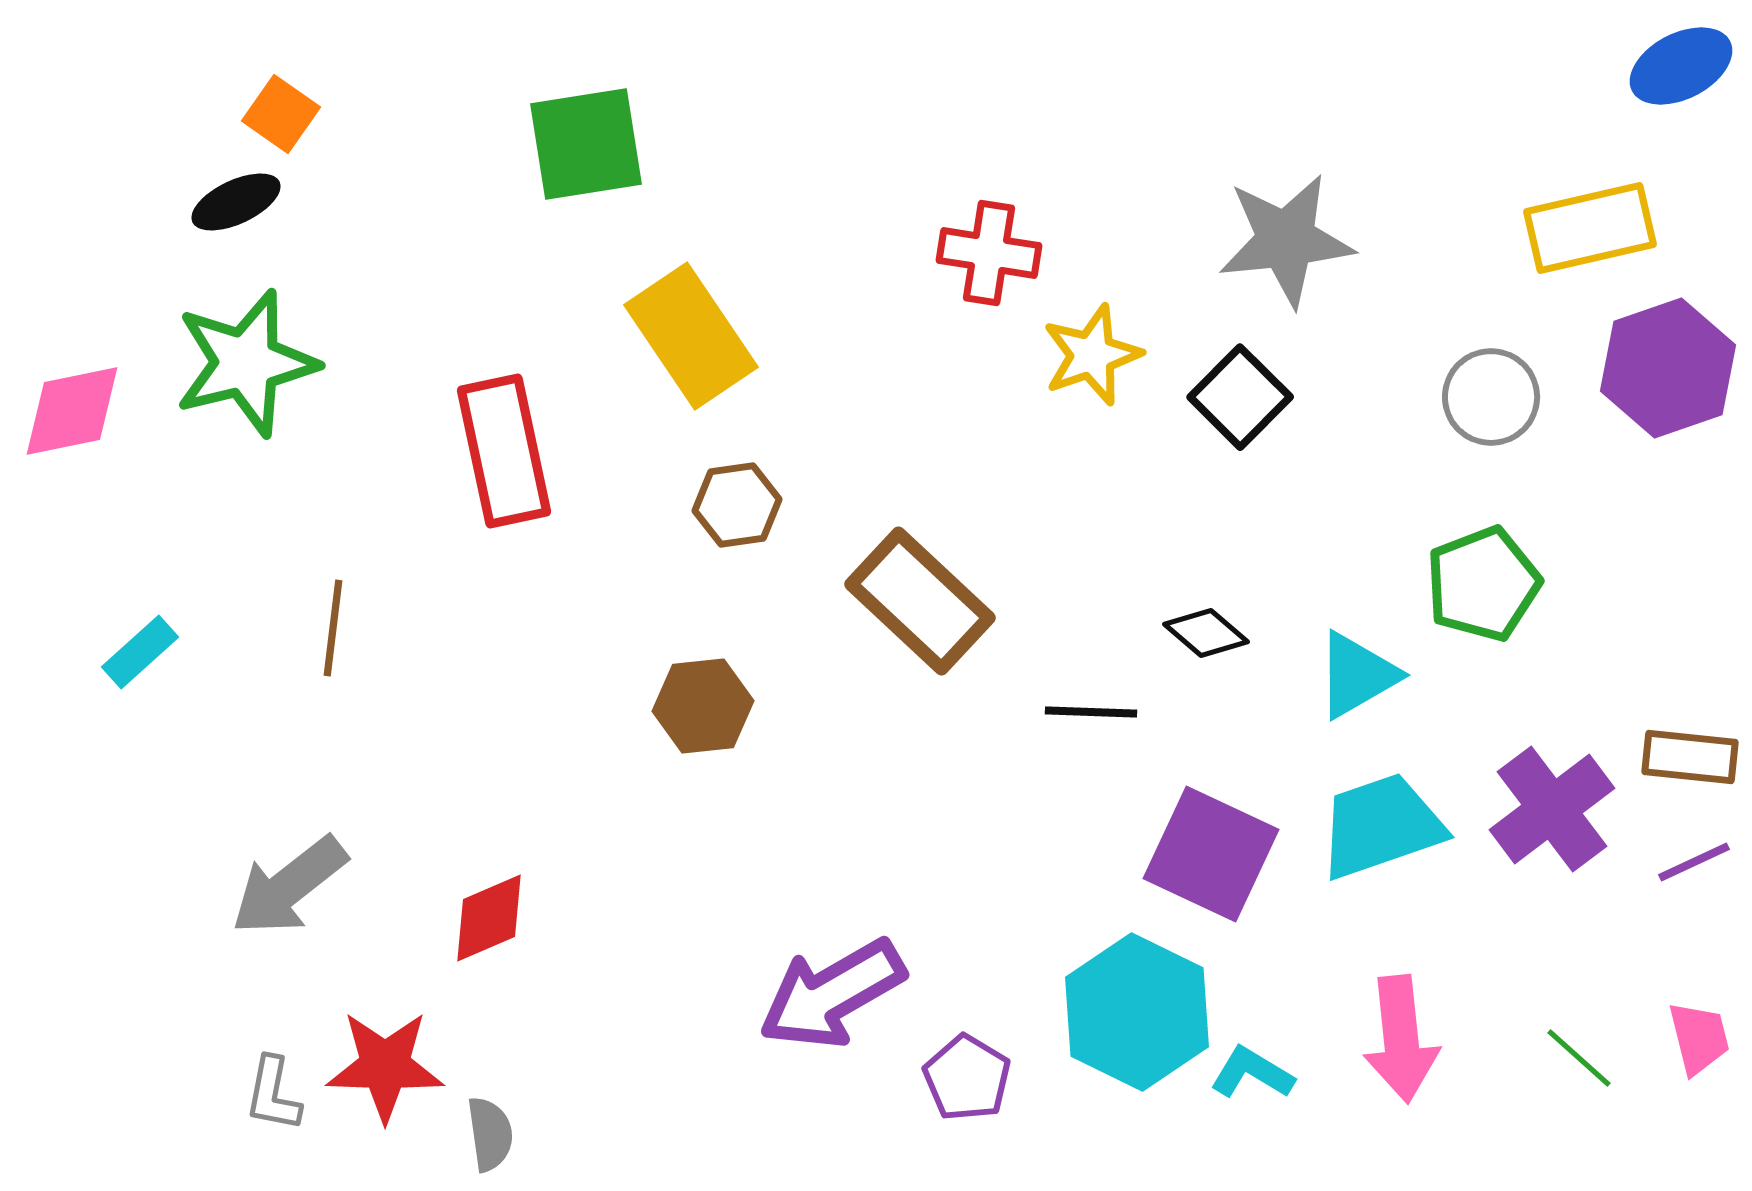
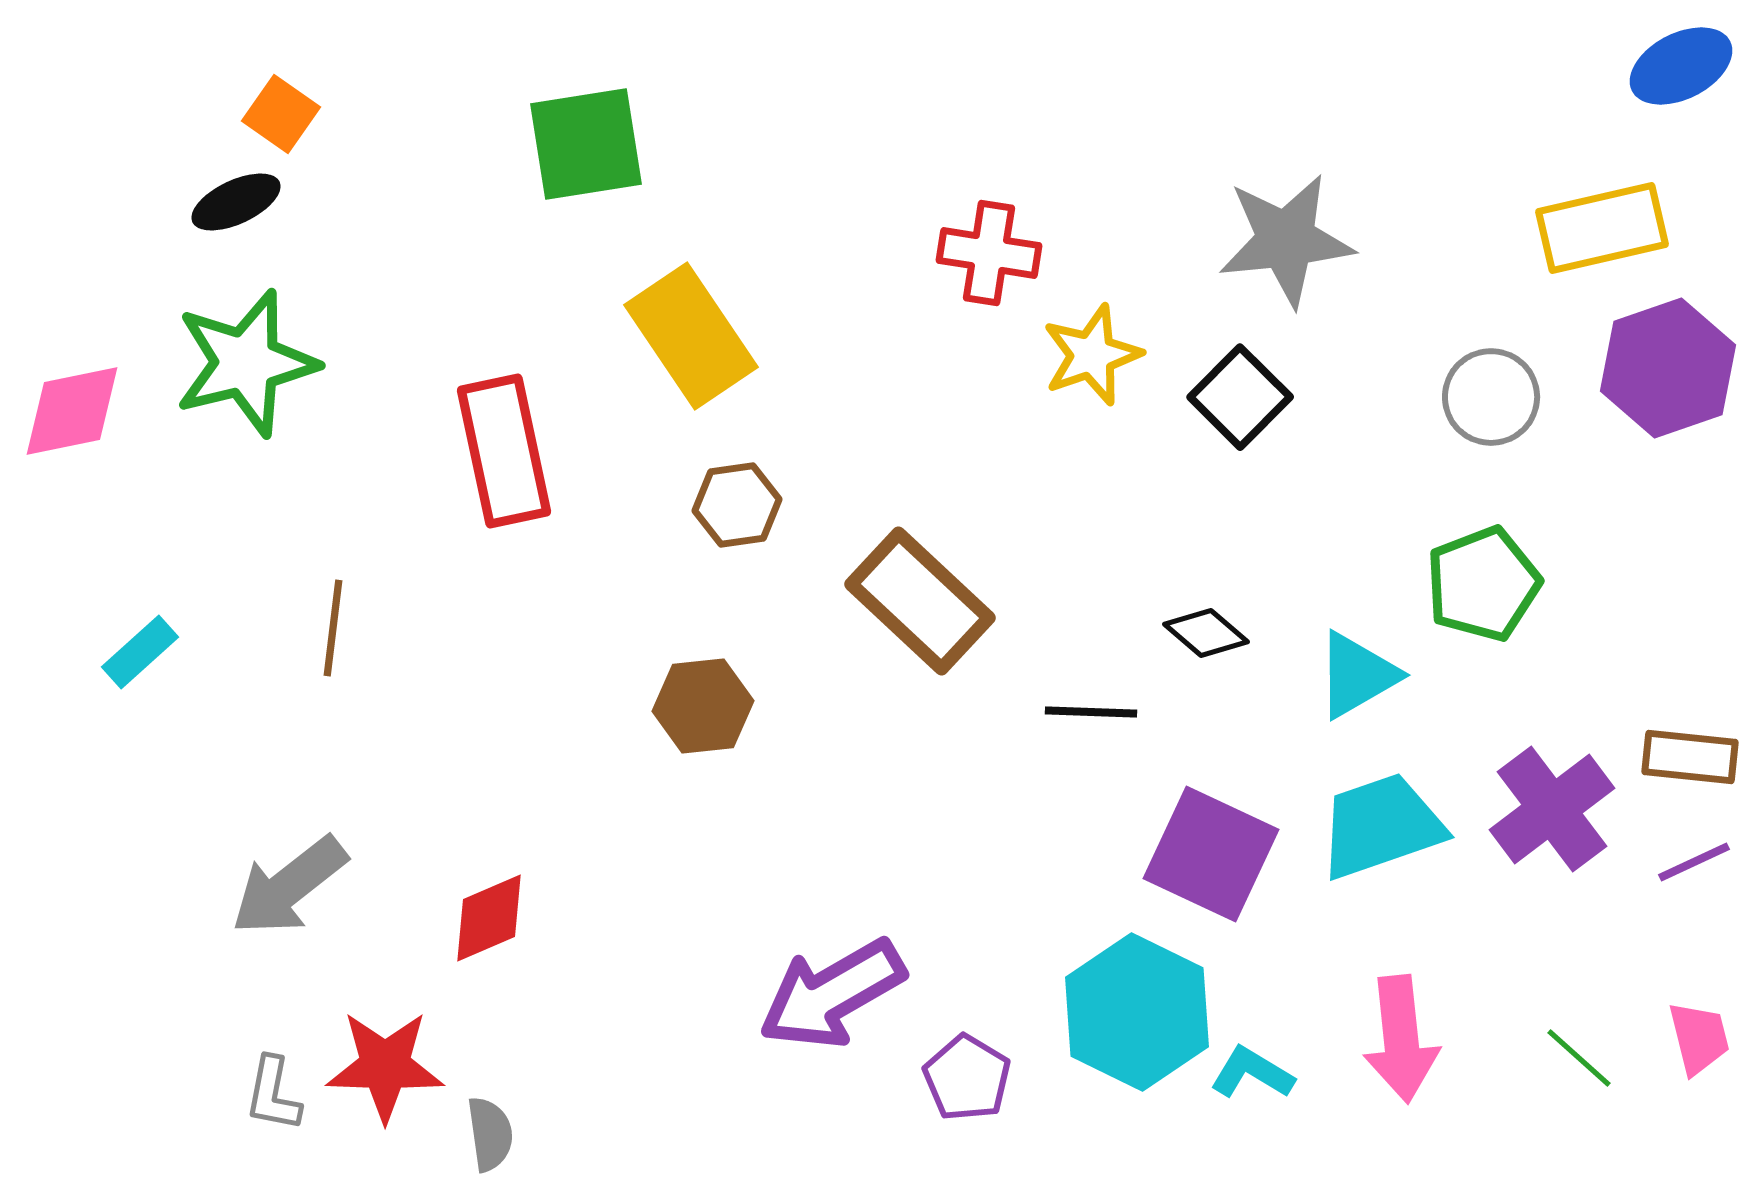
yellow rectangle at (1590, 228): moved 12 px right
